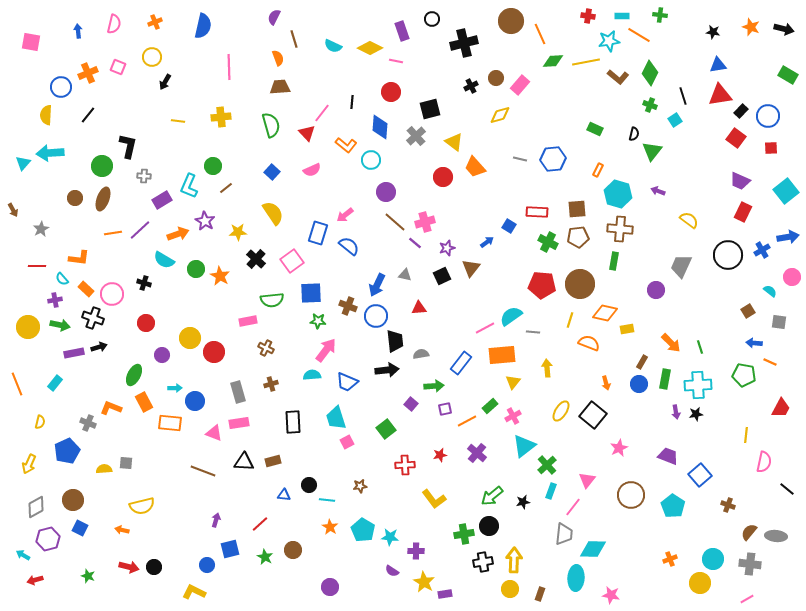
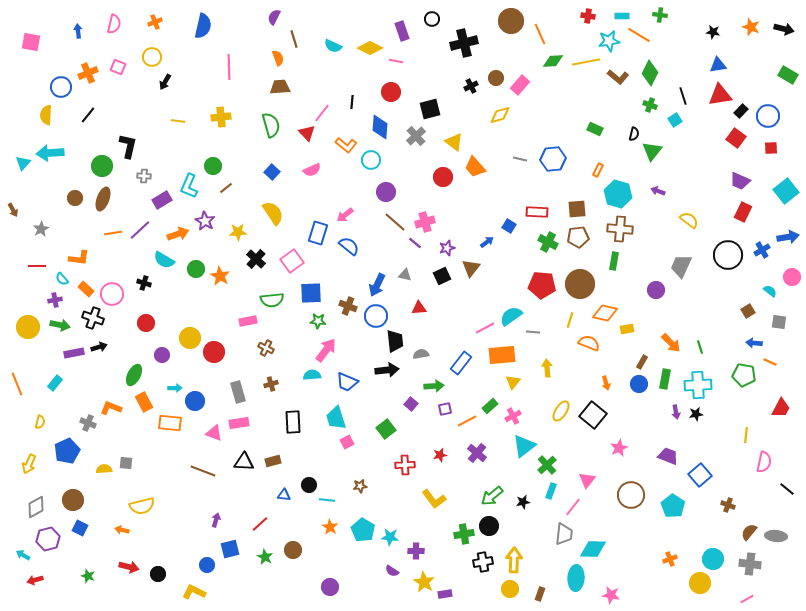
black circle at (154, 567): moved 4 px right, 7 px down
